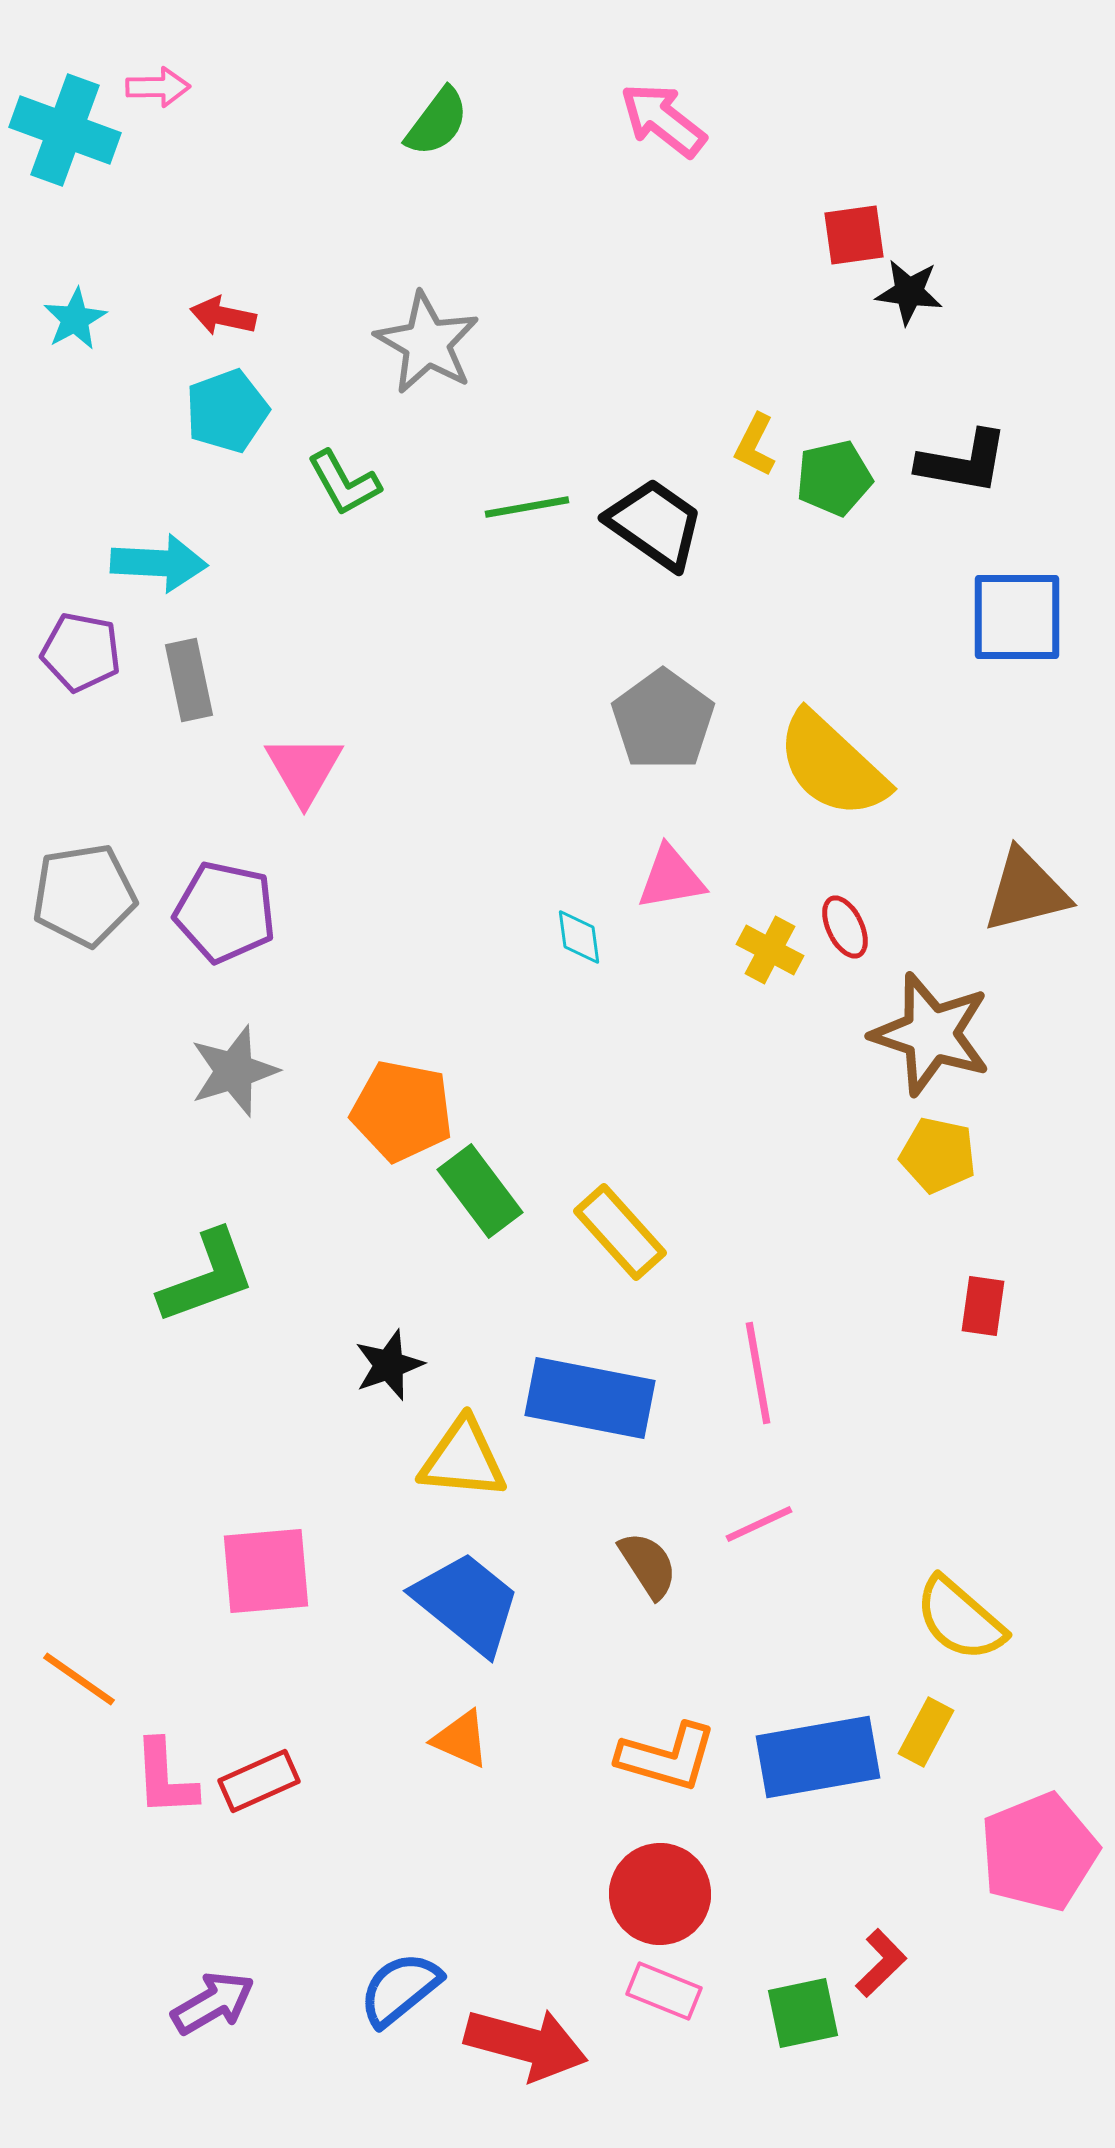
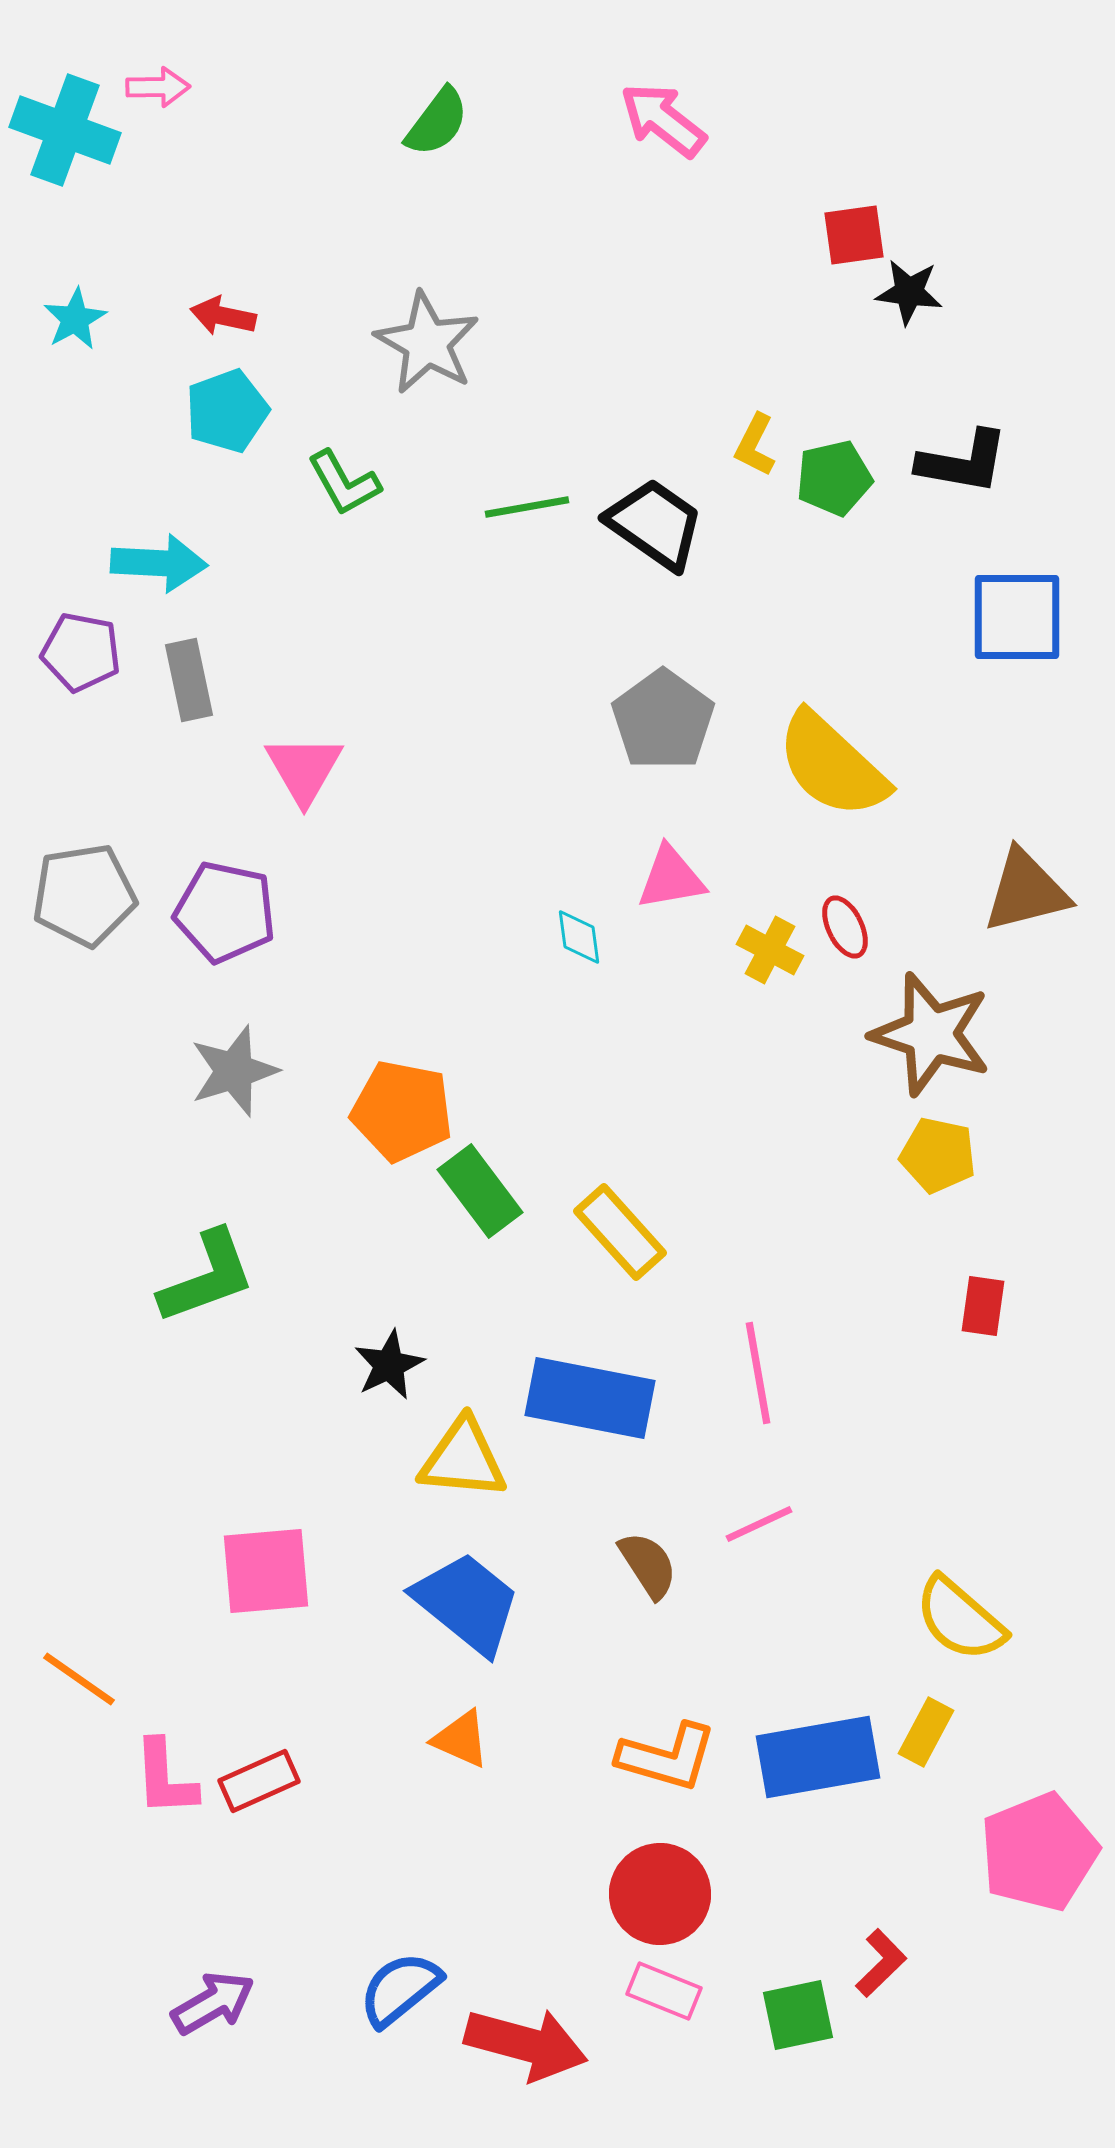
black star at (389, 1365): rotated 6 degrees counterclockwise
green square at (803, 2013): moved 5 px left, 2 px down
